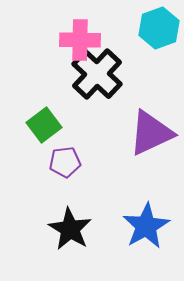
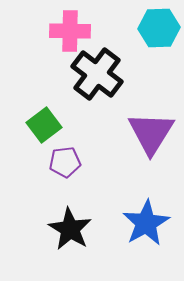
cyan hexagon: rotated 18 degrees clockwise
pink cross: moved 10 px left, 9 px up
black cross: rotated 6 degrees counterclockwise
purple triangle: rotated 33 degrees counterclockwise
blue star: moved 3 px up
